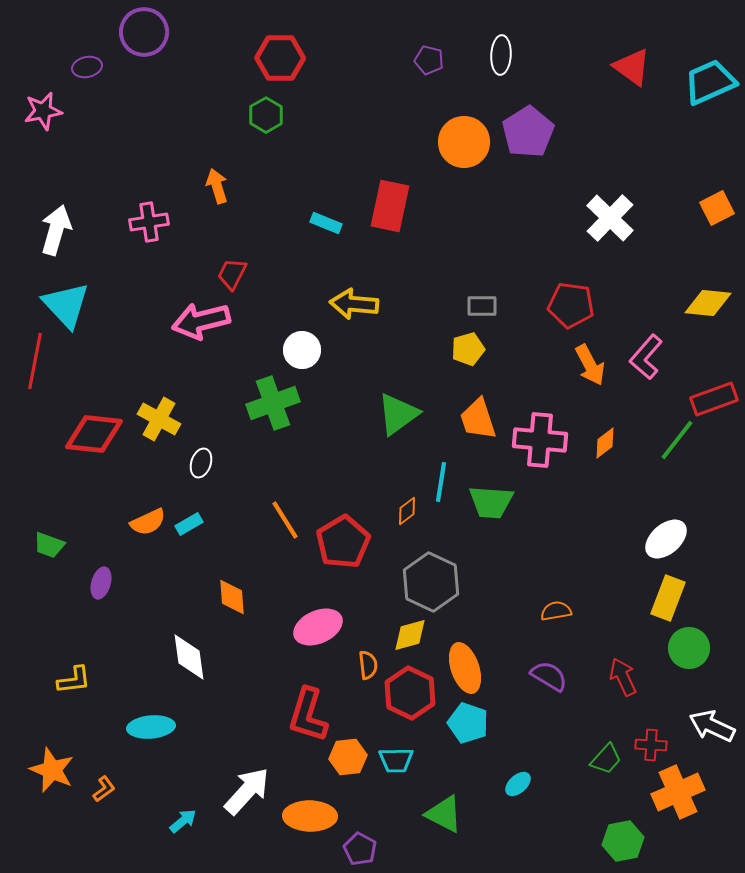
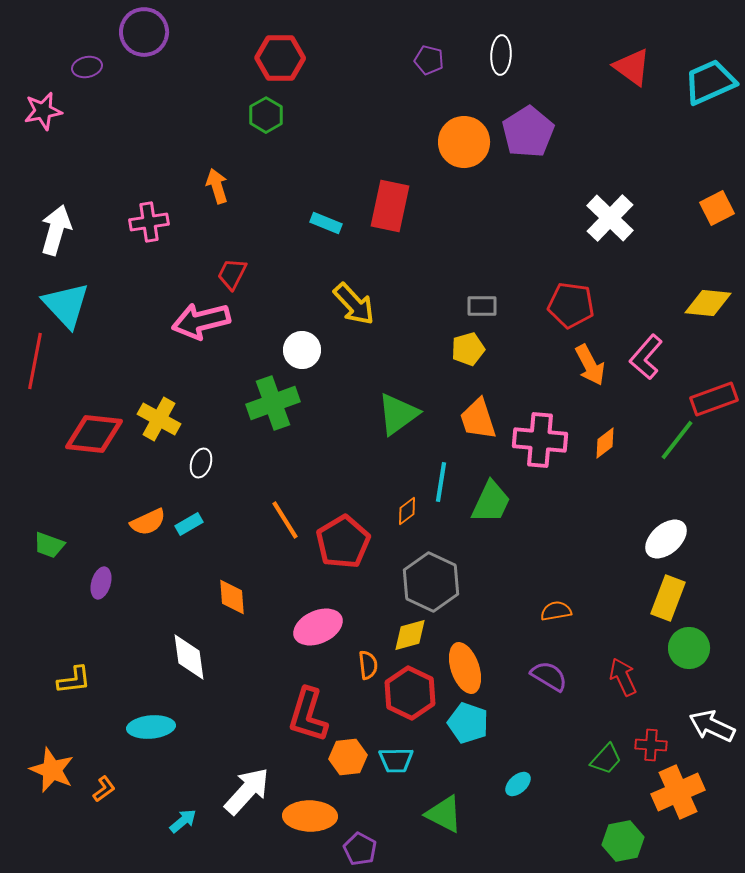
yellow arrow at (354, 304): rotated 138 degrees counterclockwise
green trapezoid at (491, 502): rotated 69 degrees counterclockwise
